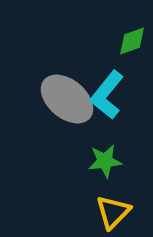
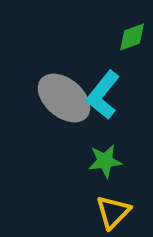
green diamond: moved 4 px up
cyan L-shape: moved 4 px left
gray ellipse: moved 3 px left, 1 px up
